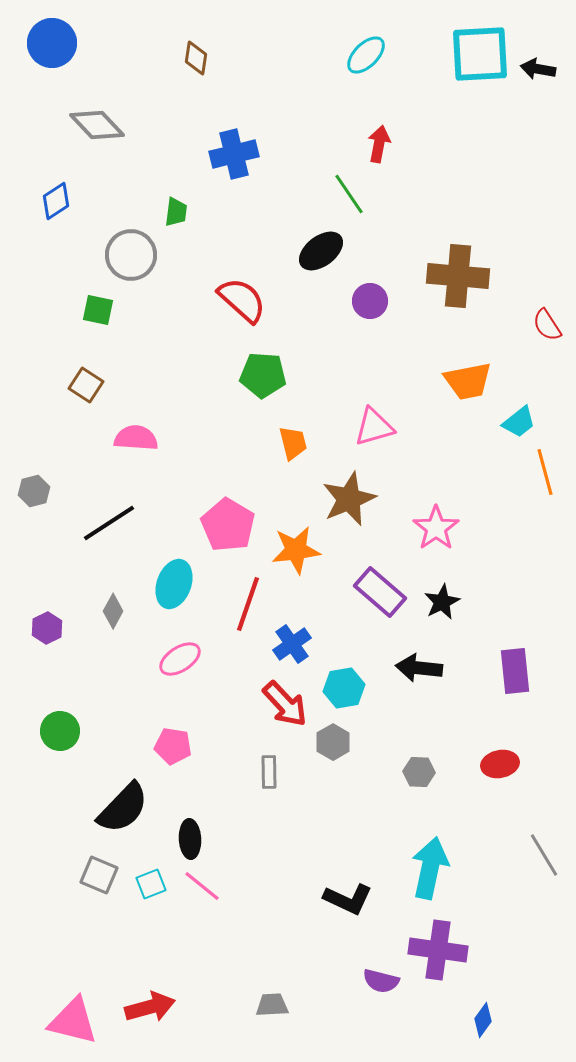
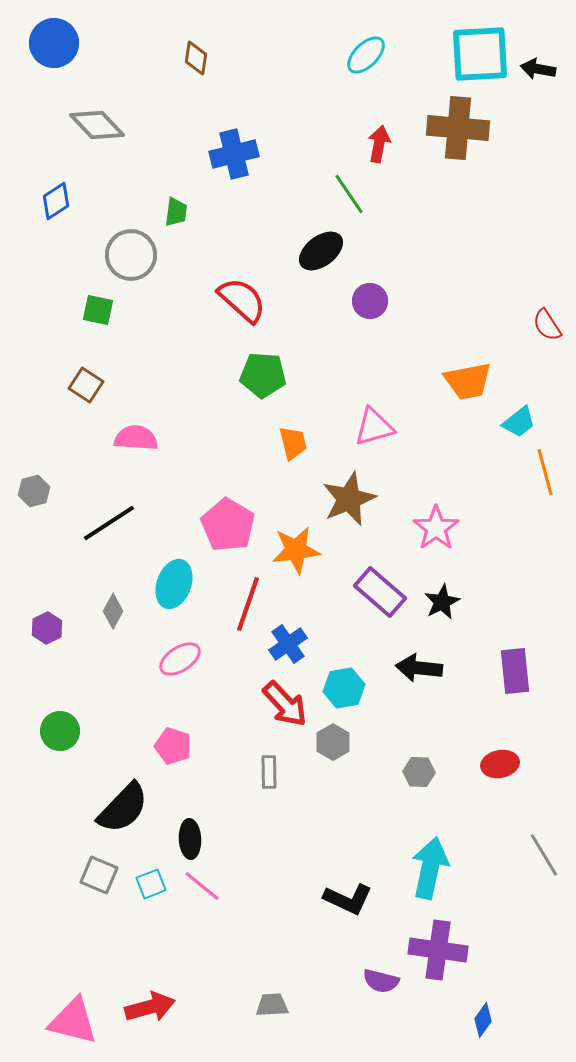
blue circle at (52, 43): moved 2 px right
brown cross at (458, 276): moved 148 px up
blue cross at (292, 644): moved 4 px left
pink pentagon at (173, 746): rotated 9 degrees clockwise
